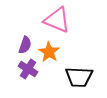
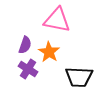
pink triangle: rotated 12 degrees counterclockwise
